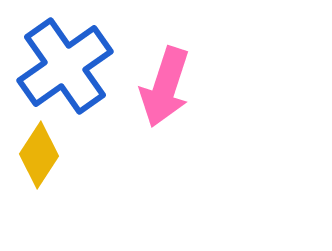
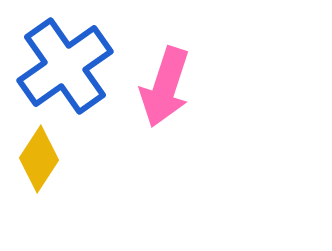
yellow diamond: moved 4 px down
